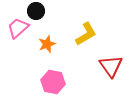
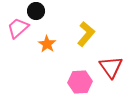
yellow L-shape: rotated 20 degrees counterclockwise
orange star: rotated 18 degrees counterclockwise
red triangle: moved 1 px down
pink hexagon: moved 27 px right; rotated 15 degrees counterclockwise
